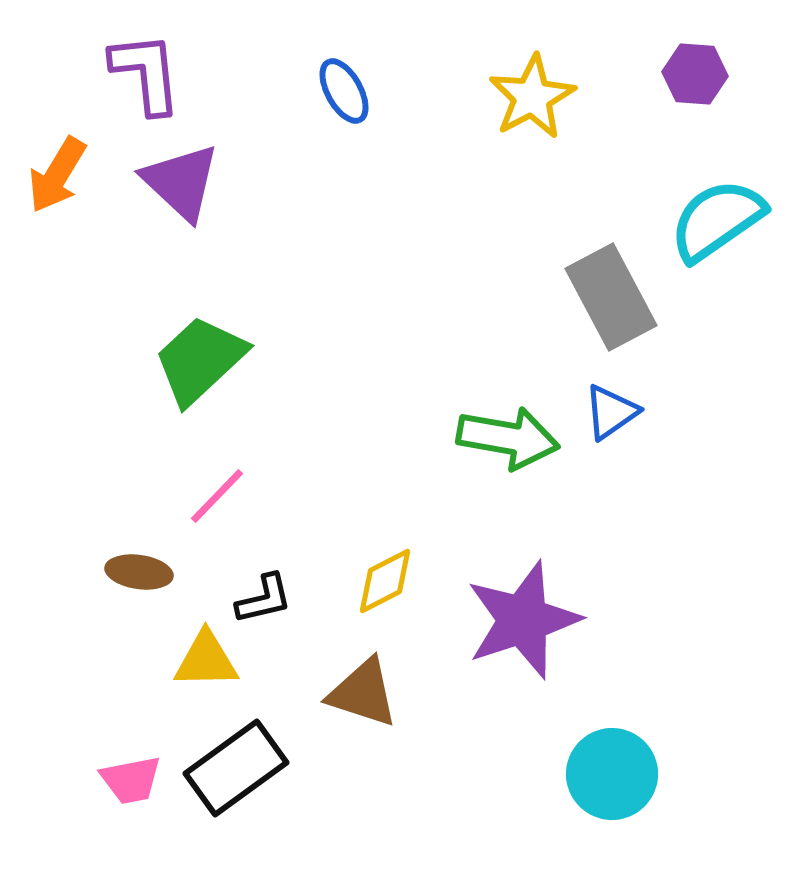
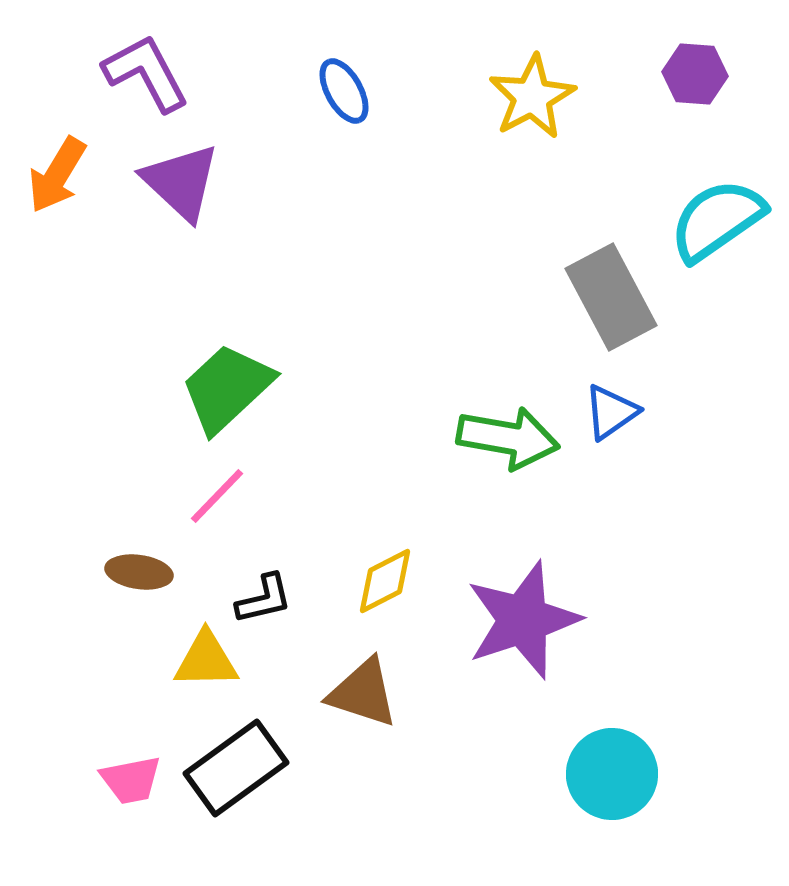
purple L-shape: rotated 22 degrees counterclockwise
green trapezoid: moved 27 px right, 28 px down
